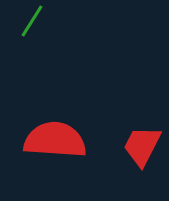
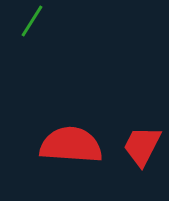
red semicircle: moved 16 px right, 5 px down
